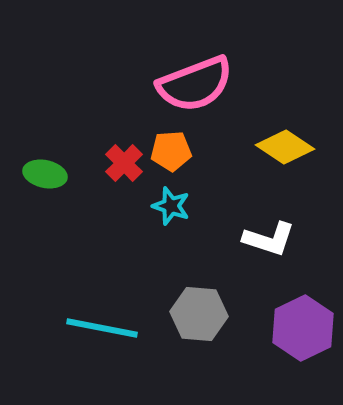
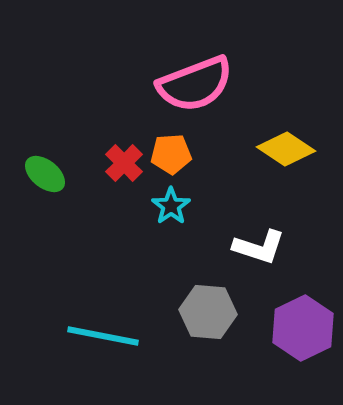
yellow diamond: moved 1 px right, 2 px down
orange pentagon: moved 3 px down
green ellipse: rotated 27 degrees clockwise
cyan star: rotated 18 degrees clockwise
white L-shape: moved 10 px left, 8 px down
gray hexagon: moved 9 px right, 2 px up
cyan line: moved 1 px right, 8 px down
